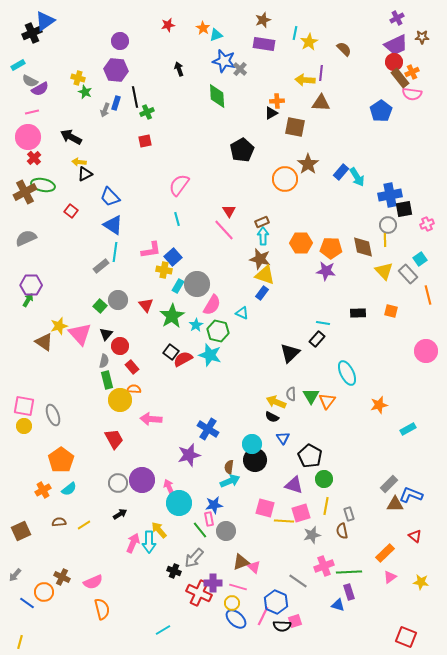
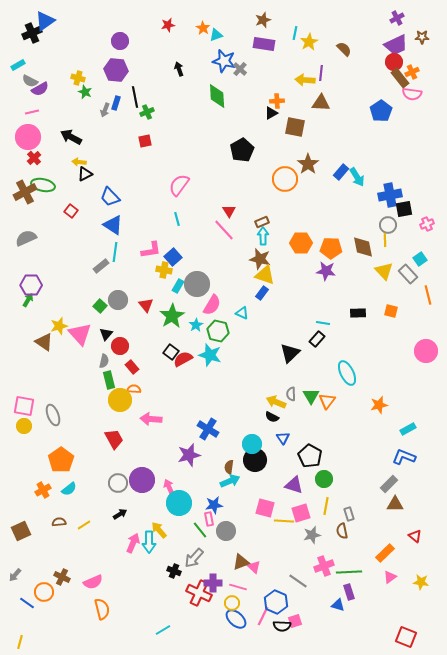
green rectangle at (107, 380): moved 2 px right
blue L-shape at (411, 495): moved 7 px left, 38 px up
